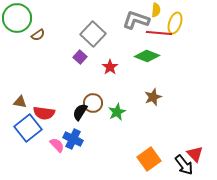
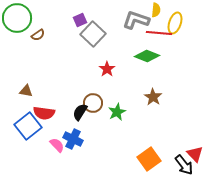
purple square: moved 37 px up; rotated 24 degrees clockwise
red star: moved 3 px left, 2 px down
brown star: rotated 18 degrees counterclockwise
brown triangle: moved 6 px right, 11 px up
blue square: moved 2 px up
